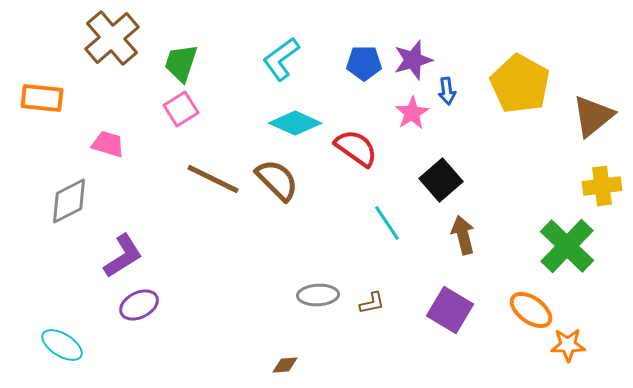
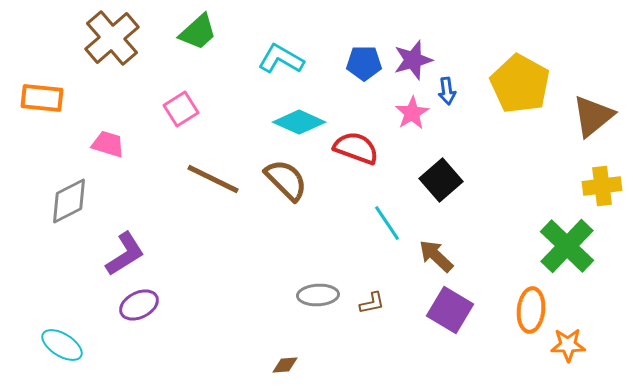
cyan L-shape: rotated 66 degrees clockwise
green trapezoid: moved 17 px right, 31 px up; rotated 150 degrees counterclockwise
cyan diamond: moved 4 px right, 1 px up
red semicircle: rotated 15 degrees counterclockwise
brown semicircle: moved 9 px right
brown arrow: moved 27 px left, 21 px down; rotated 33 degrees counterclockwise
purple L-shape: moved 2 px right, 2 px up
orange ellipse: rotated 60 degrees clockwise
